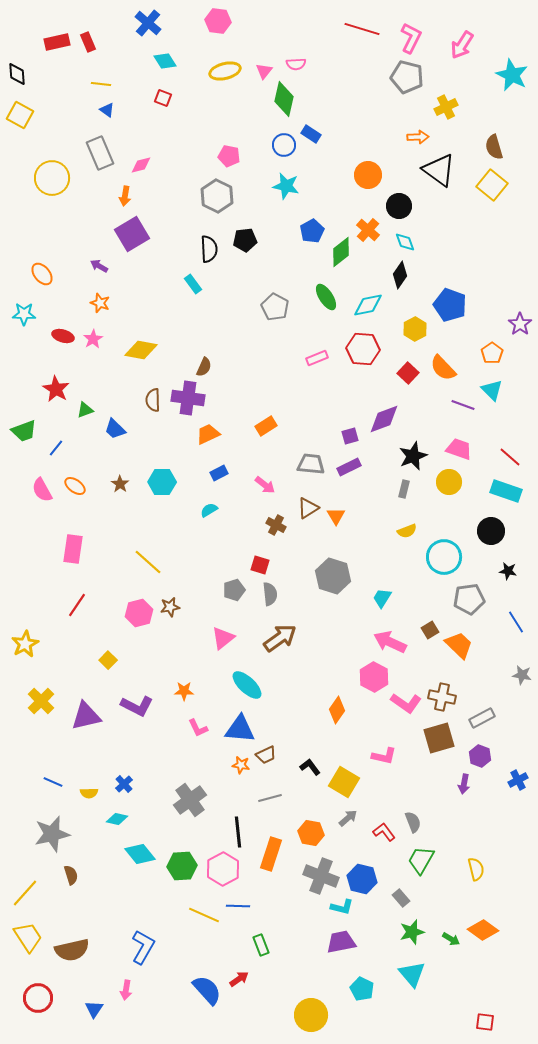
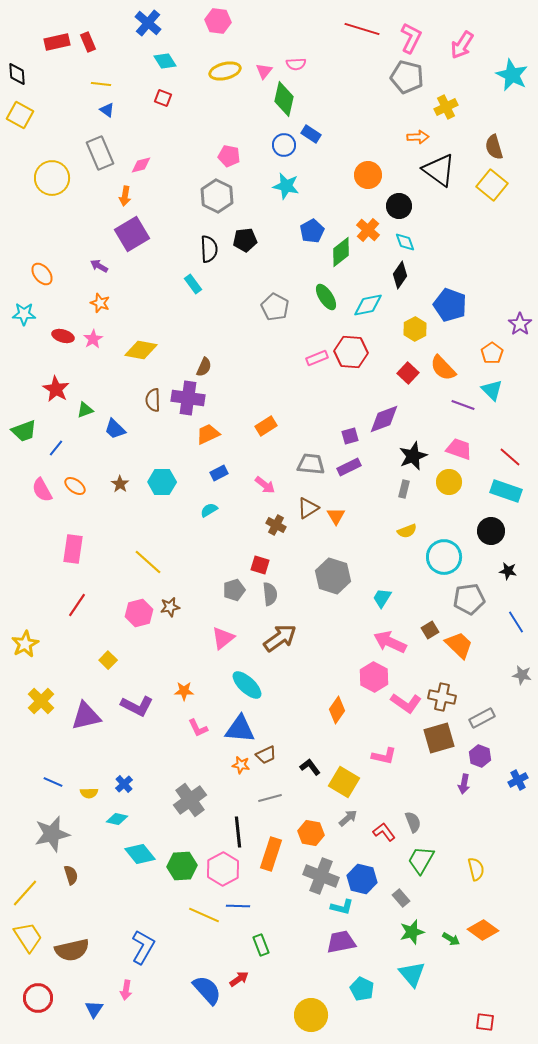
red hexagon at (363, 349): moved 12 px left, 3 px down
